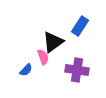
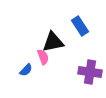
blue rectangle: rotated 66 degrees counterclockwise
black triangle: rotated 25 degrees clockwise
purple cross: moved 13 px right, 2 px down
